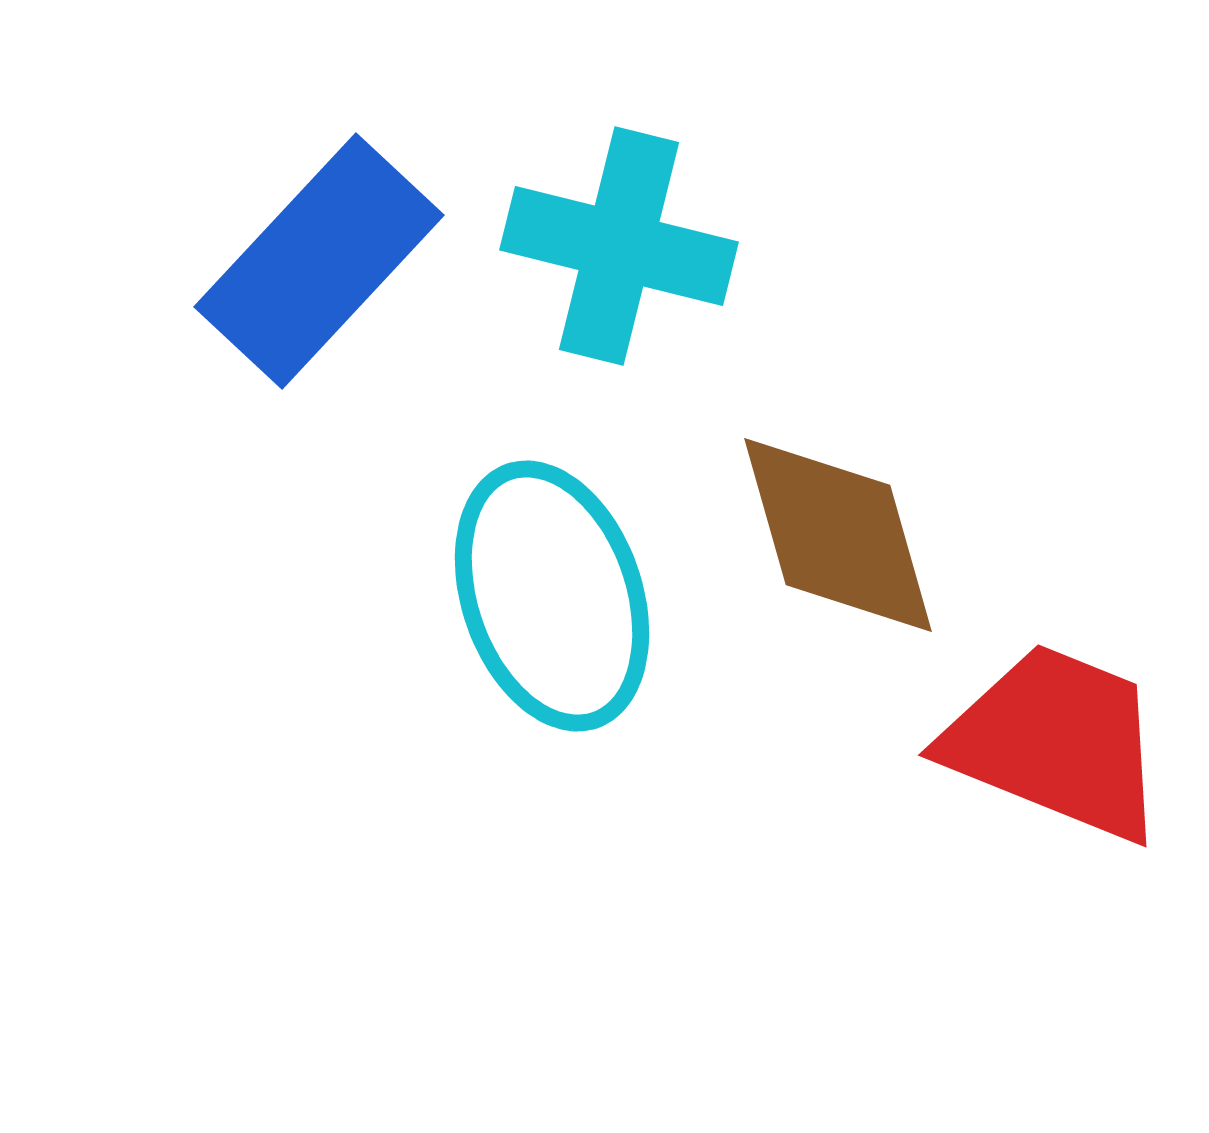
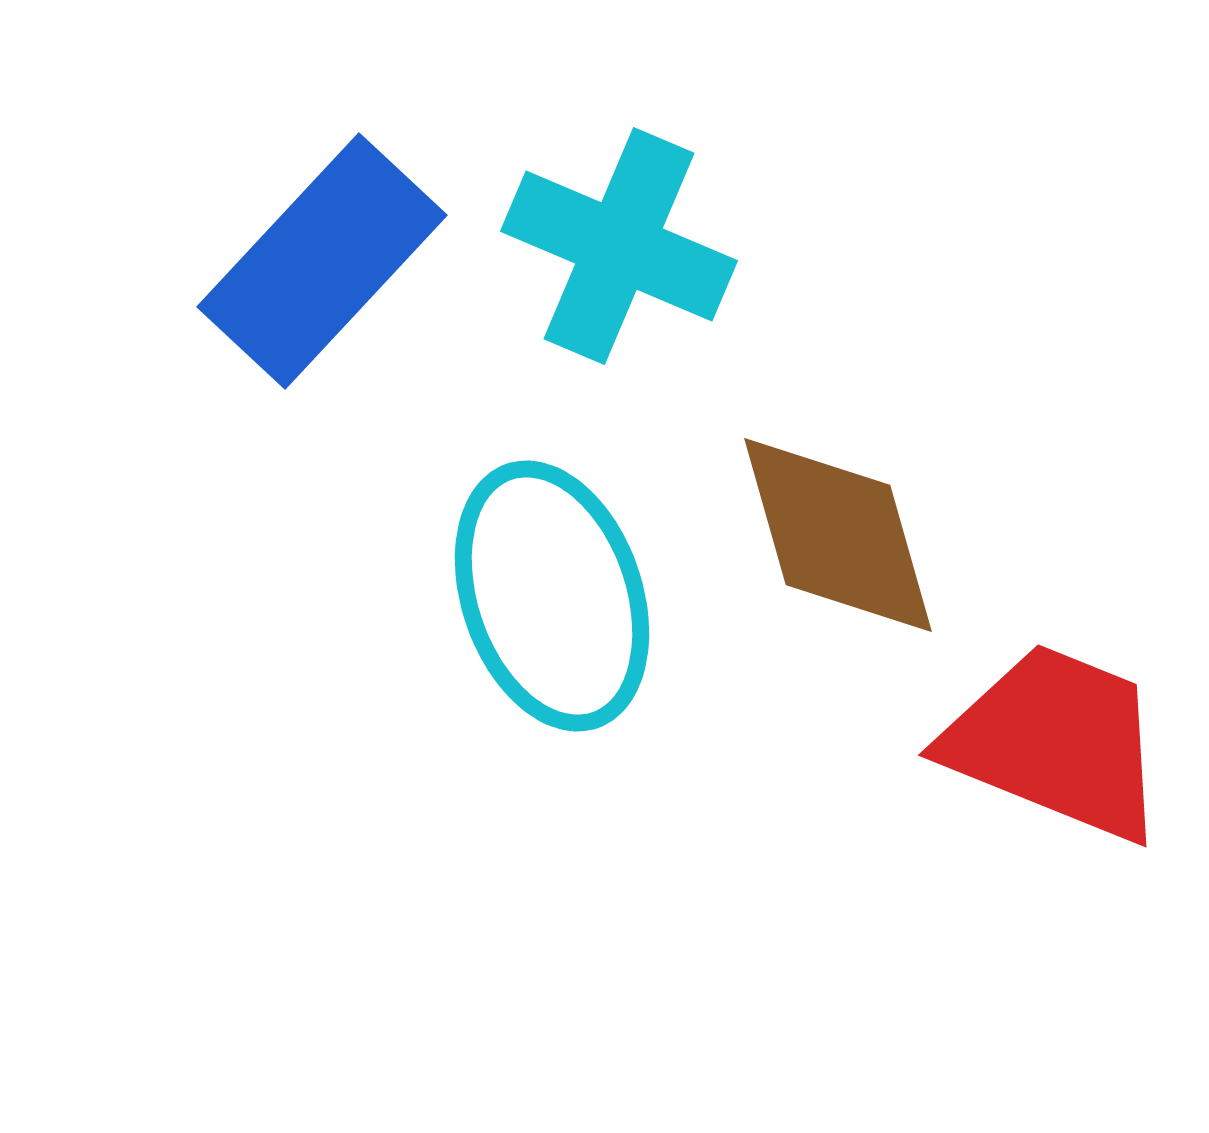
cyan cross: rotated 9 degrees clockwise
blue rectangle: moved 3 px right
